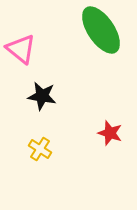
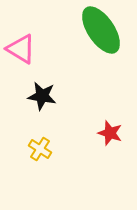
pink triangle: rotated 8 degrees counterclockwise
